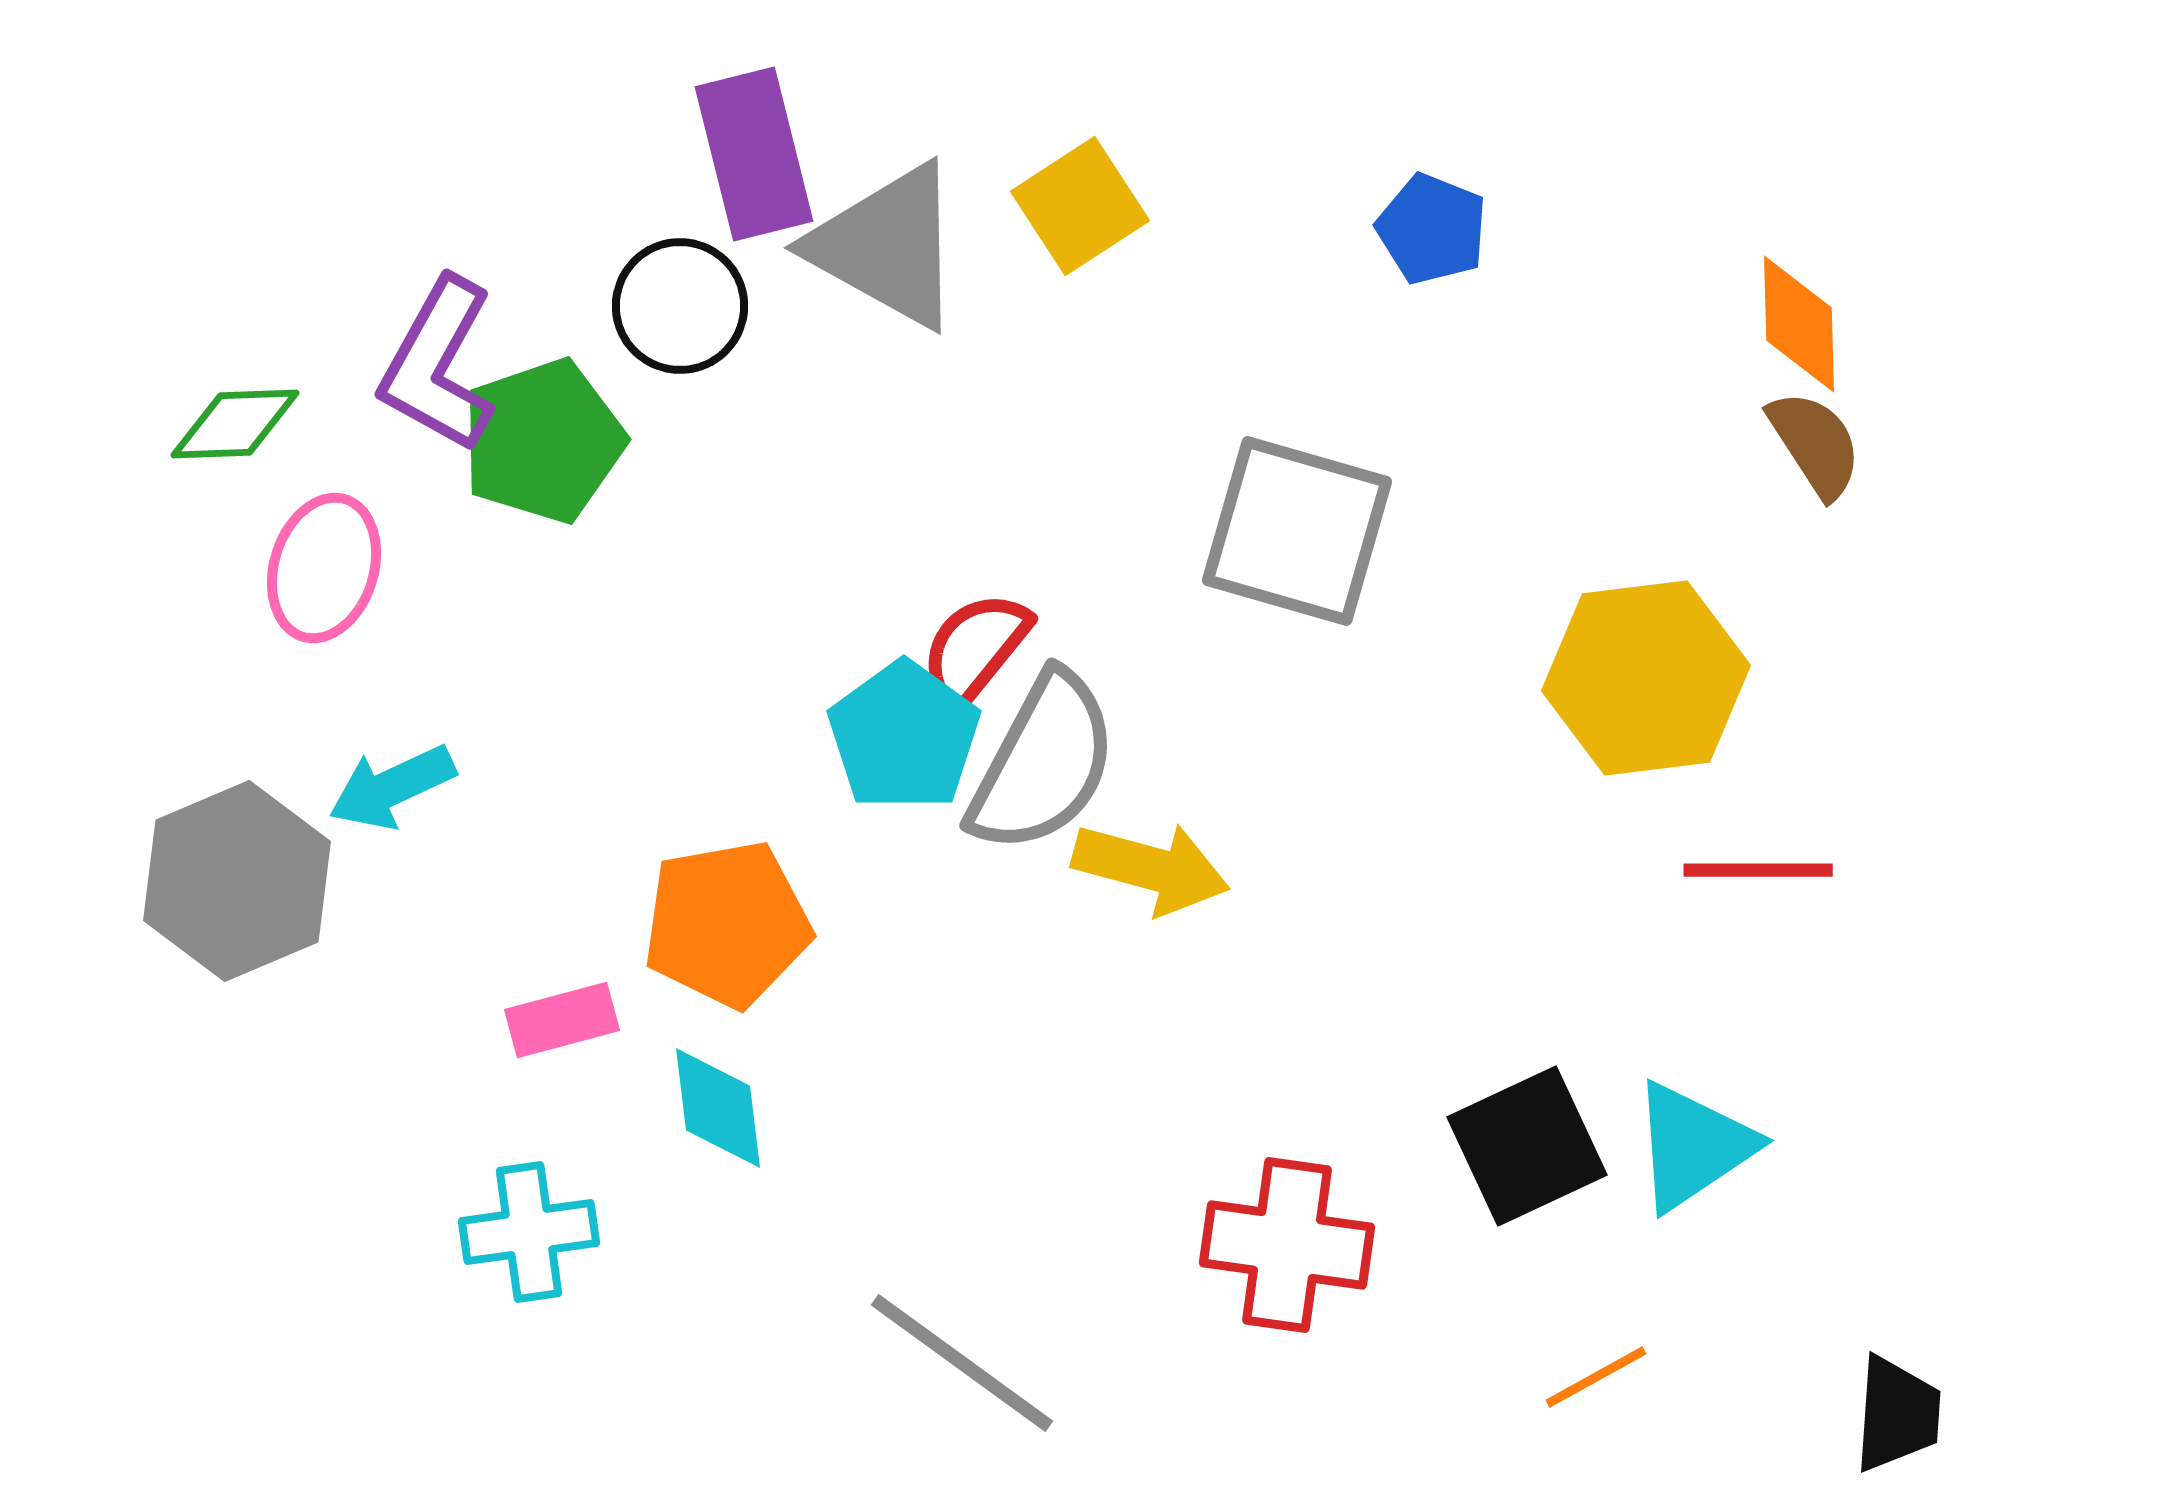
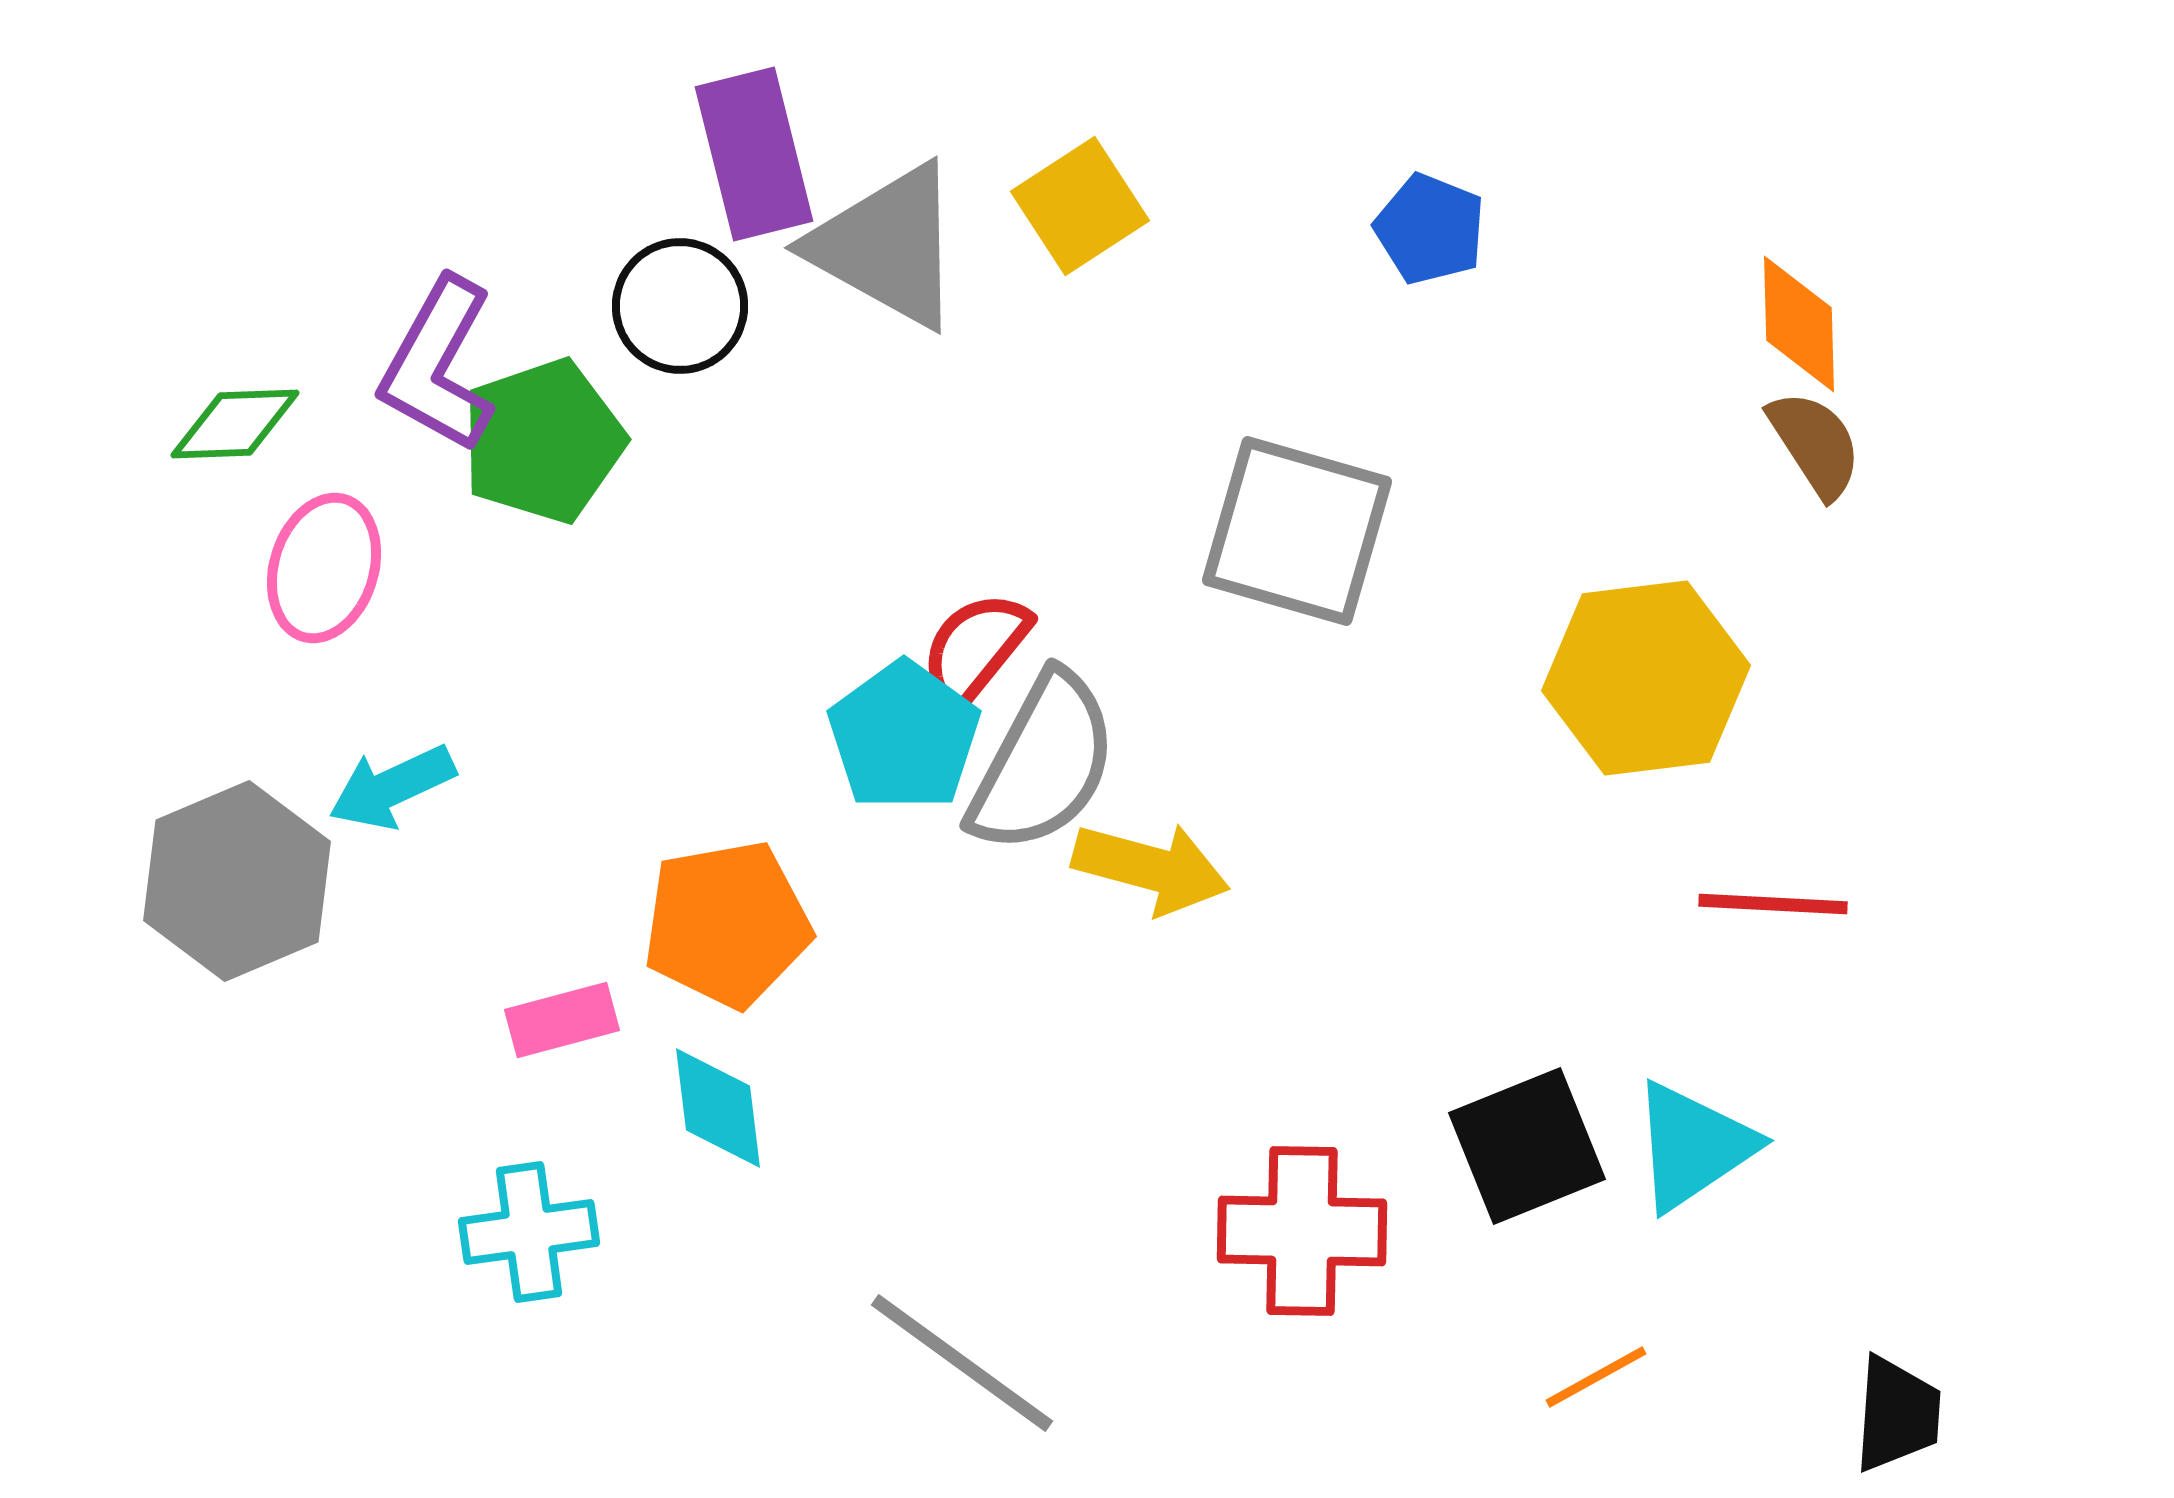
blue pentagon: moved 2 px left
red line: moved 15 px right, 34 px down; rotated 3 degrees clockwise
black square: rotated 3 degrees clockwise
red cross: moved 15 px right, 14 px up; rotated 7 degrees counterclockwise
